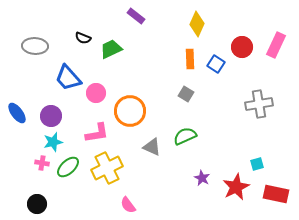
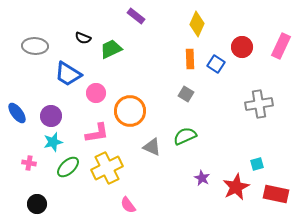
pink rectangle: moved 5 px right, 1 px down
blue trapezoid: moved 4 px up; rotated 16 degrees counterclockwise
pink cross: moved 13 px left
